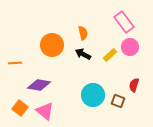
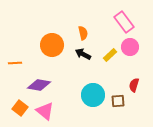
brown square: rotated 24 degrees counterclockwise
